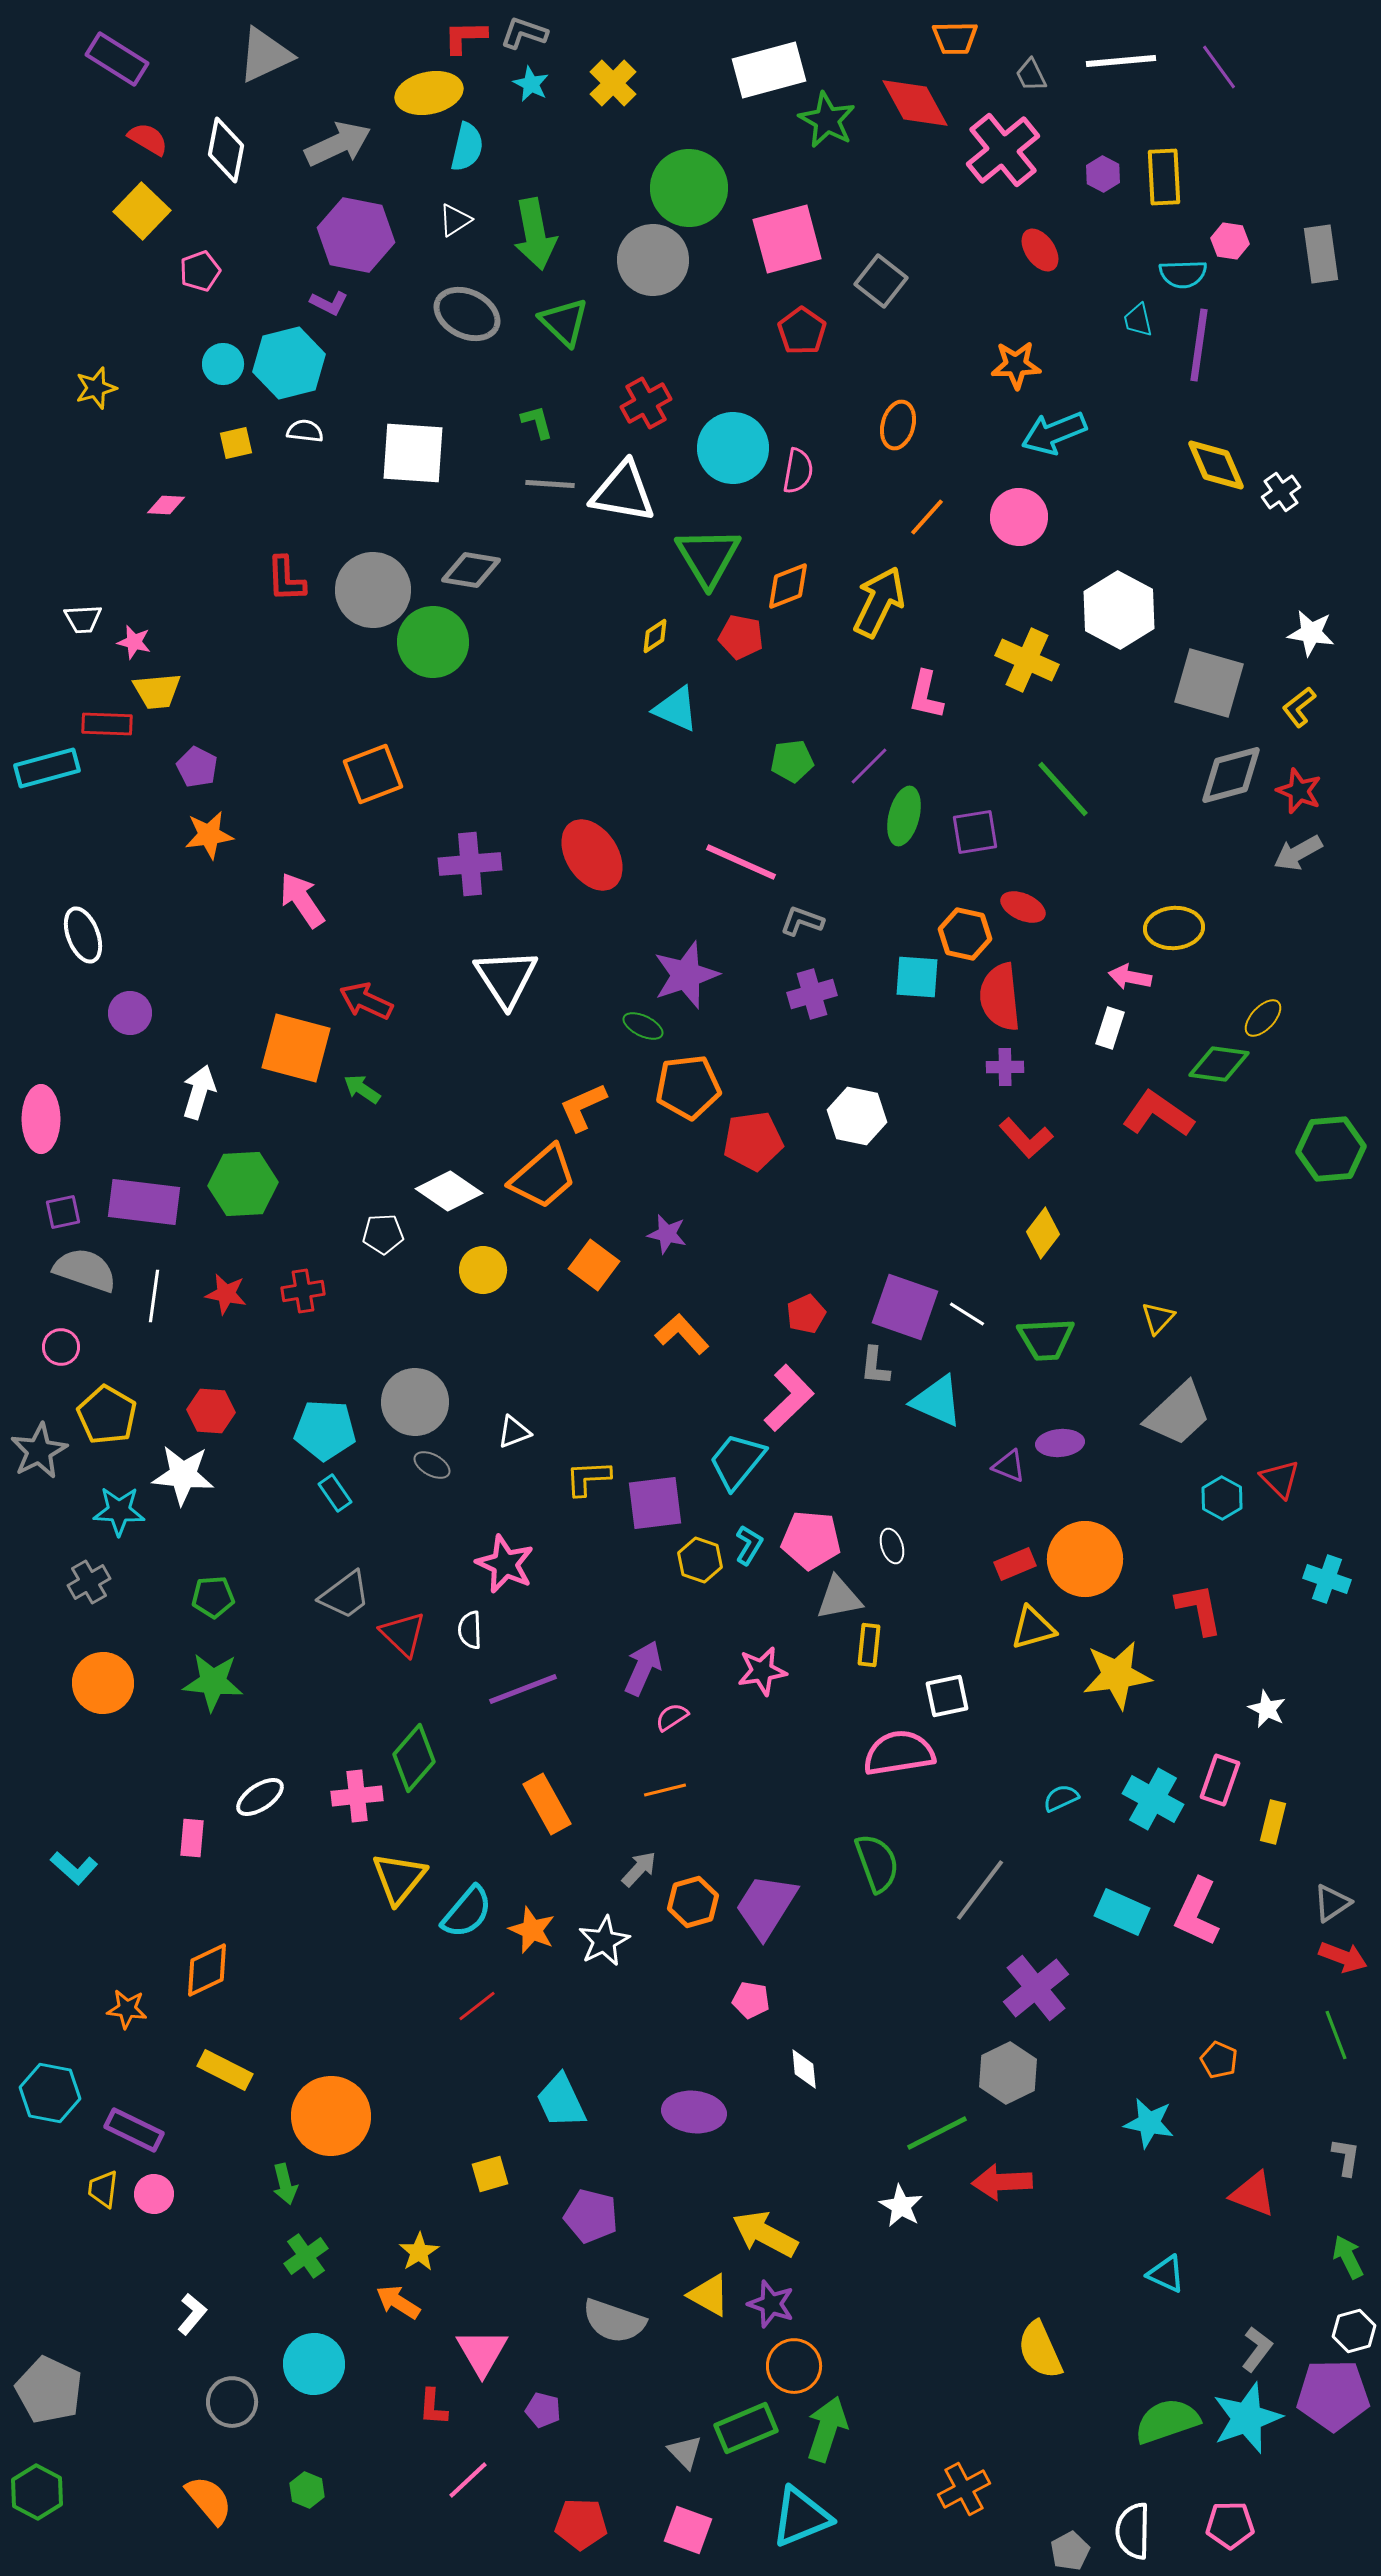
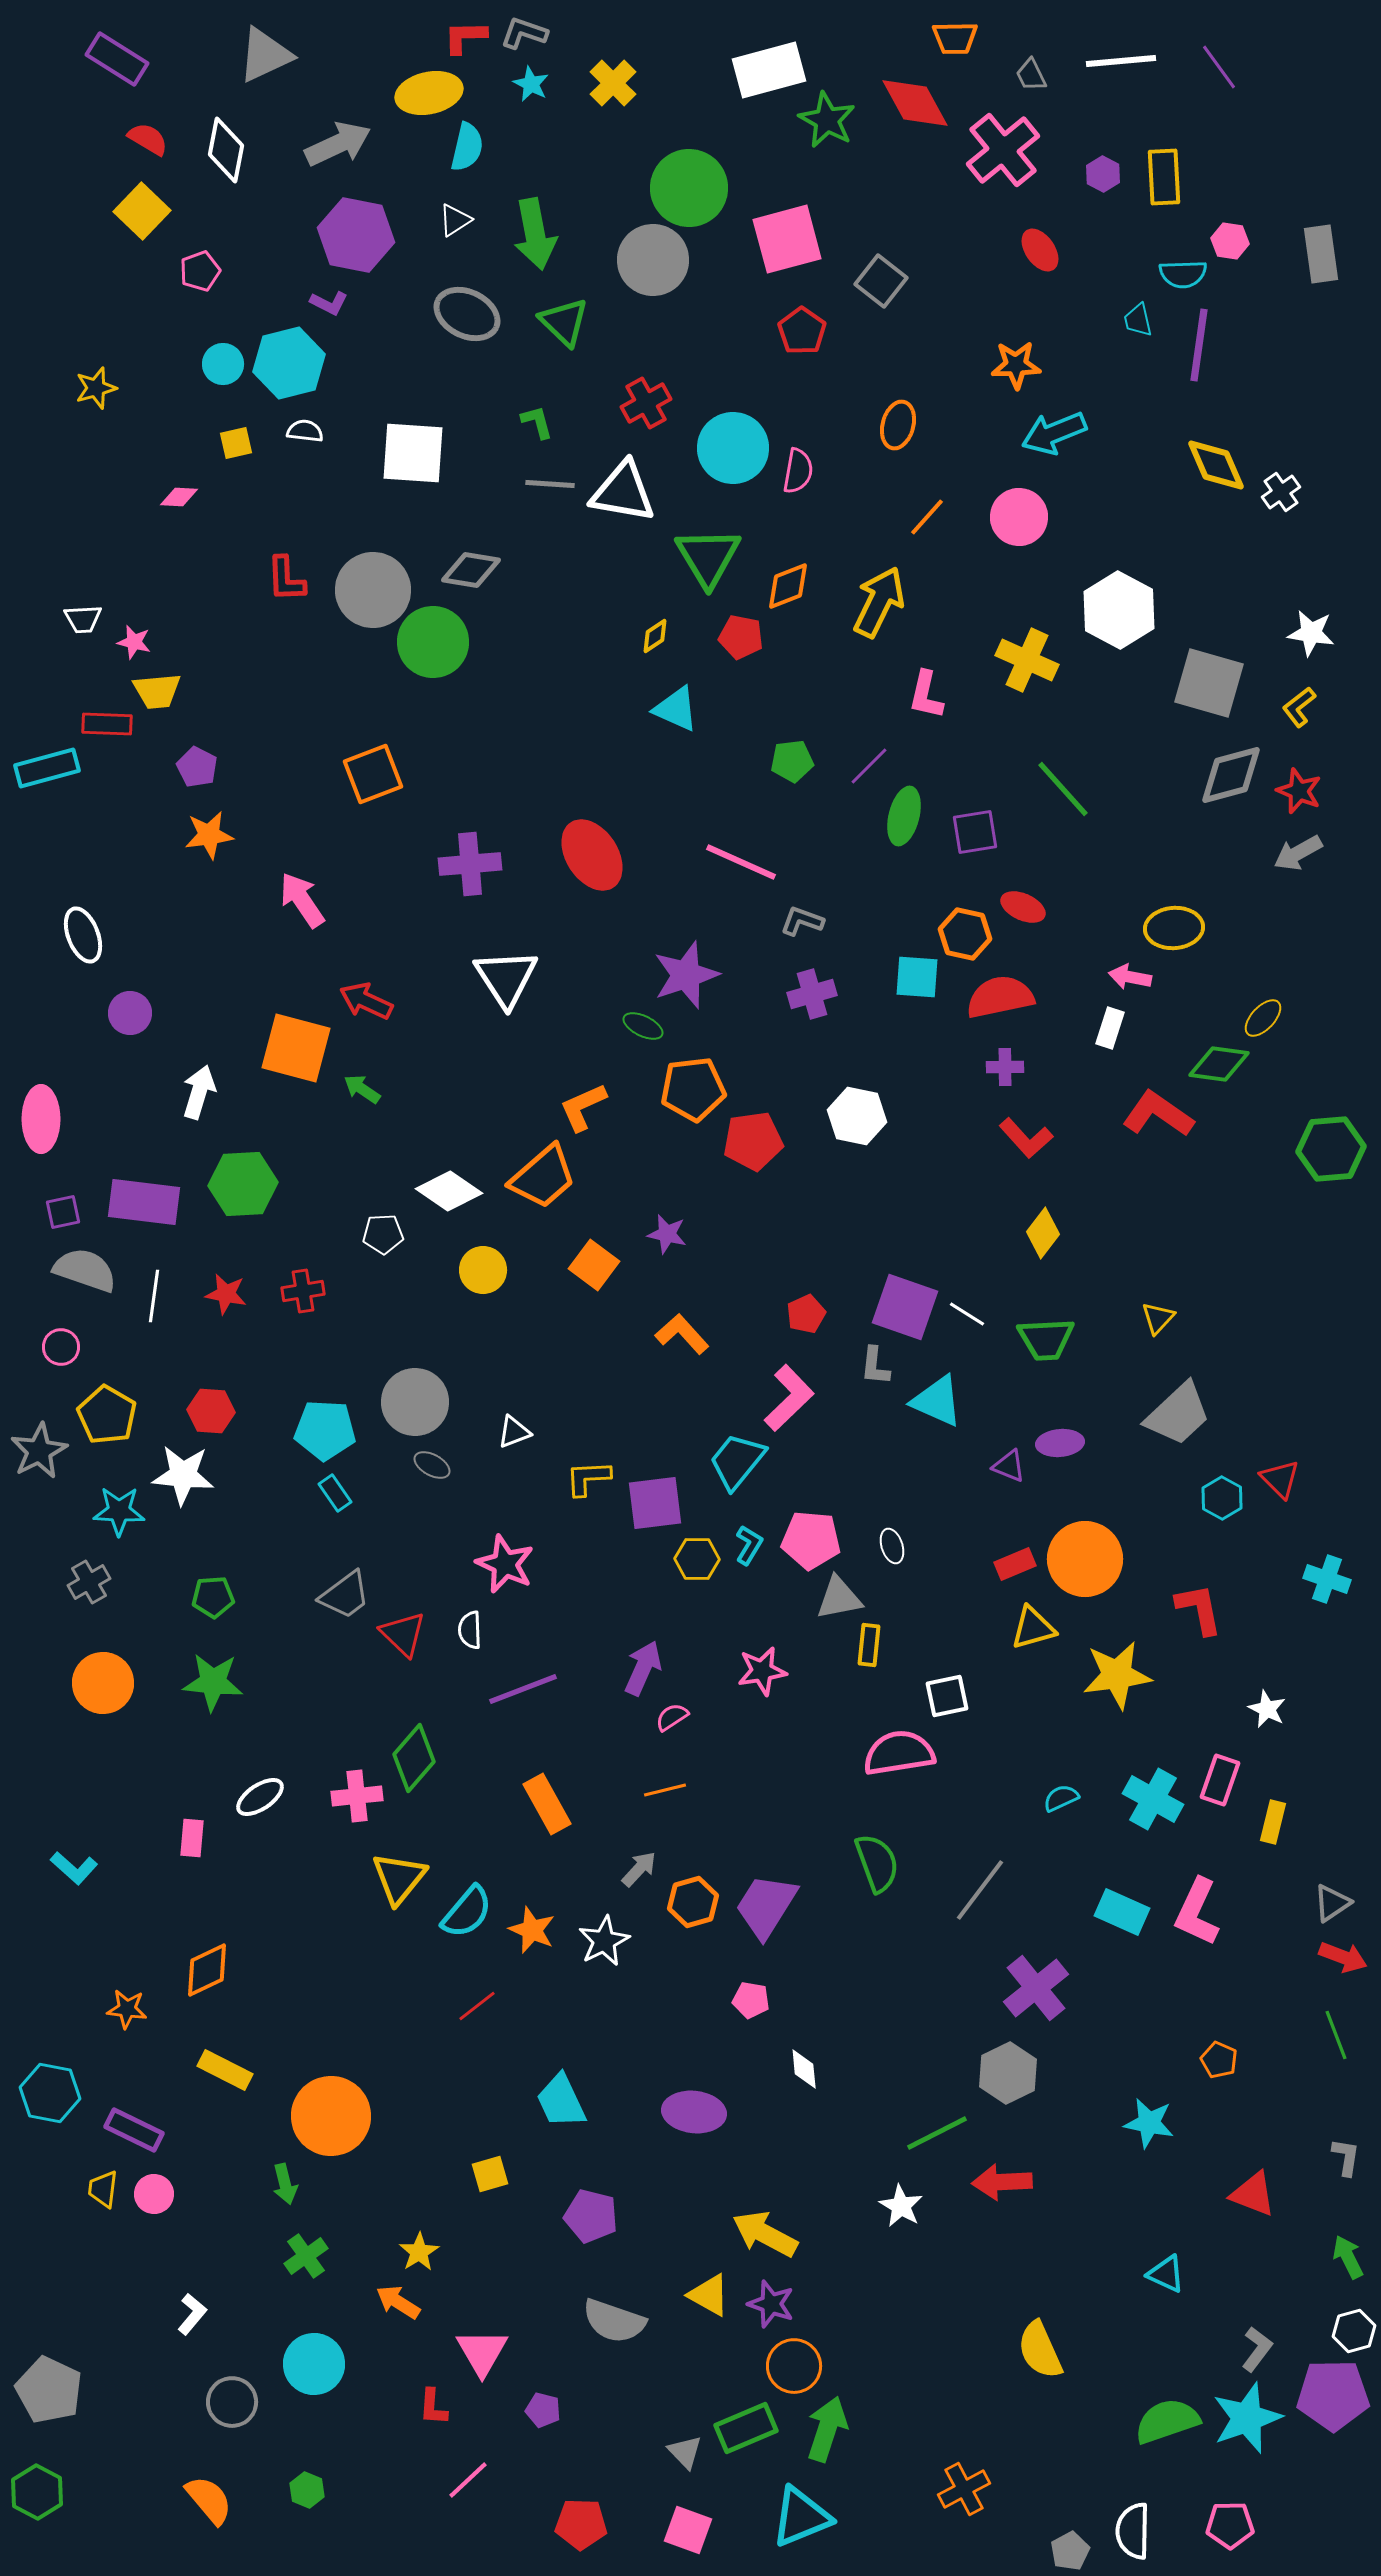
pink diamond at (166, 505): moved 13 px right, 8 px up
red semicircle at (1000, 997): rotated 84 degrees clockwise
orange pentagon at (688, 1087): moved 5 px right, 2 px down
yellow hexagon at (700, 1560): moved 3 px left, 1 px up; rotated 18 degrees counterclockwise
